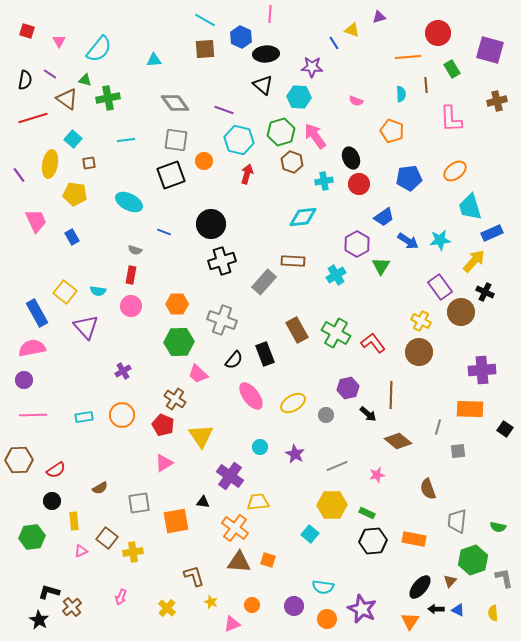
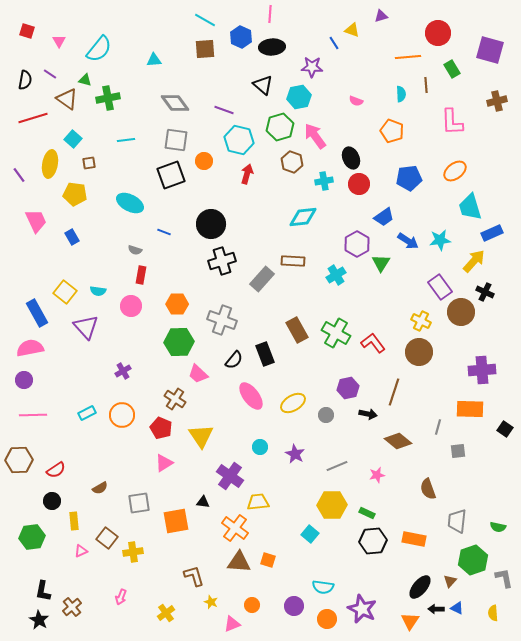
purple triangle at (379, 17): moved 2 px right, 1 px up
black ellipse at (266, 54): moved 6 px right, 7 px up
cyan hexagon at (299, 97): rotated 15 degrees counterclockwise
pink L-shape at (451, 119): moved 1 px right, 3 px down
green hexagon at (281, 132): moved 1 px left, 5 px up
cyan ellipse at (129, 202): moved 1 px right, 1 px down
green triangle at (381, 266): moved 3 px up
red rectangle at (131, 275): moved 10 px right
gray rectangle at (264, 282): moved 2 px left, 3 px up
pink semicircle at (32, 348): moved 2 px left
brown line at (391, 395): moved 3 px right, 3 px up; rotated 16 degrees clockwise
black arrow at (368, 414): rotated 30 degrees counterclockwise
cyan rectangle at (84, 417): moved 3 px right, 4 px up; rotated 18 degrees counterclockwise
red pentagon at (163, 425): moved 2 px left, 3 px down
black L-shape at (49, 592): moved 6 px left, 1 px up; rotated 95 degrees counterclockwise
yellow cross at (167, 608): moved 1 px left, 5 px down; rotated 12 degrees clockwise
blue triangle at (458, 610): moved 1 px left, 2 px up
